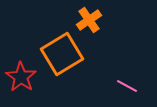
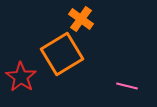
orange cross: moved 8 px left, 1 px up; rotated 20 degrees counterclockwise
pink line: rotated 15 degrees counterclockwise
